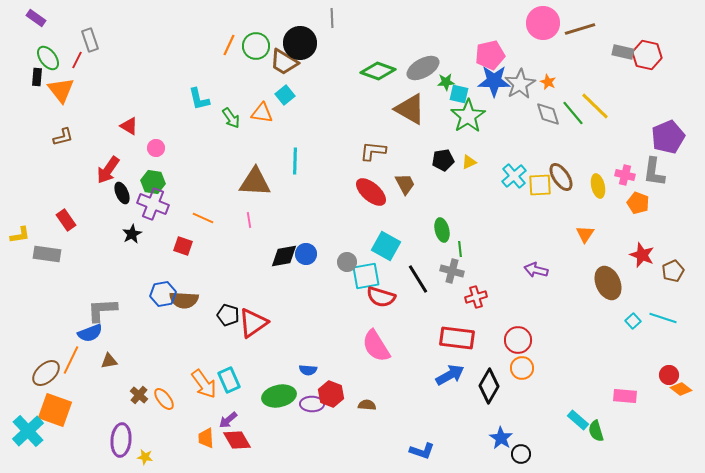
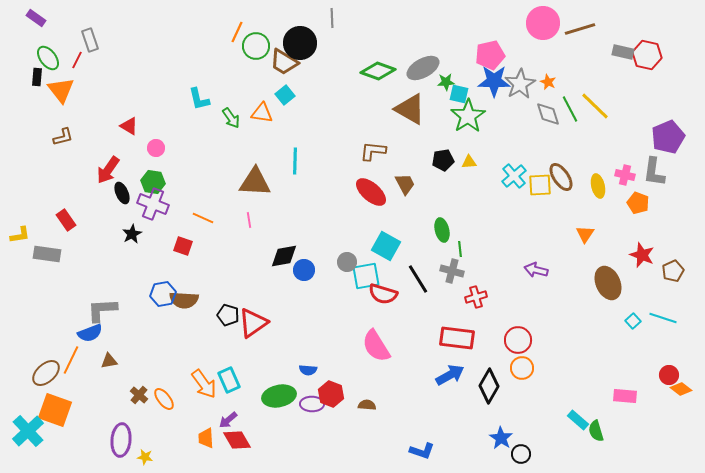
orange line at (229, 45): moved 8 px right, 13 px up
green line at (573, 113): moved 3 px left, 4 px up; rotated 12 degrees clockwise
yellow triangle at (469, 162): rotated 21 degrees clockwise
blue circle at (306, 254): moved 2 px left, 16 px down
red semicircle at (381, 297): moved 2 px right, 3 px up
